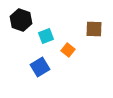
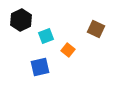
black hexagon: rotated 15 degrees clockwise
brown square: moved 2 px right; rotated 24 degrees clockwise
blue square: rotated 18 degrees clockwise
